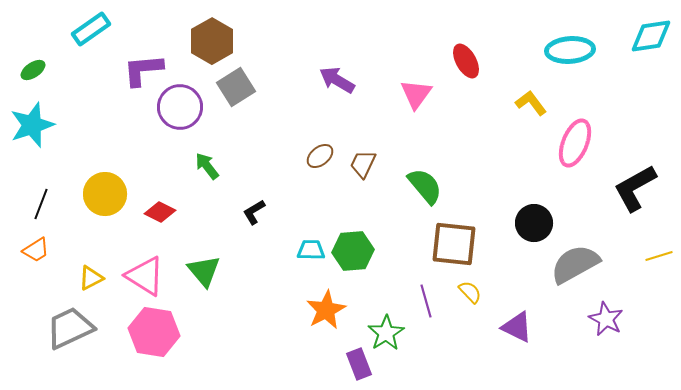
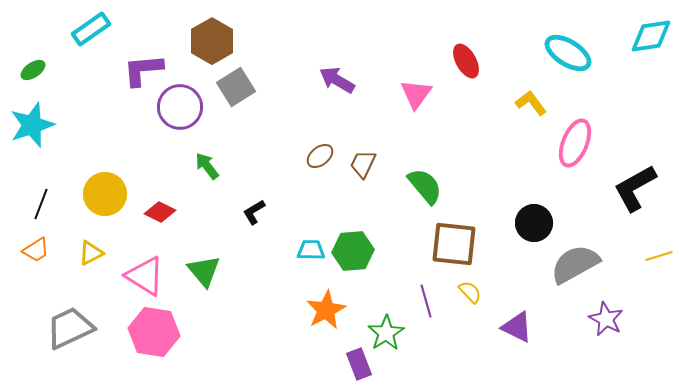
cyan ellipse at (570, 50): moved 2 px left, 3 px down; rotated 36 degrees clockwise
yellow triangle at (91, 278): moved 25 px up
